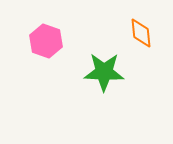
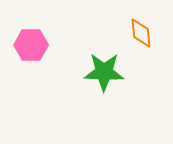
pink hexagon: moved 15 px left, 4 px down; rotated 20 degrees counterclockwise
